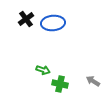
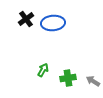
green arrow: rotated 80 degrees counterclockwise
green cross: moved 8 px right, 6 px up; rotated 21 degrees counterclockwise
